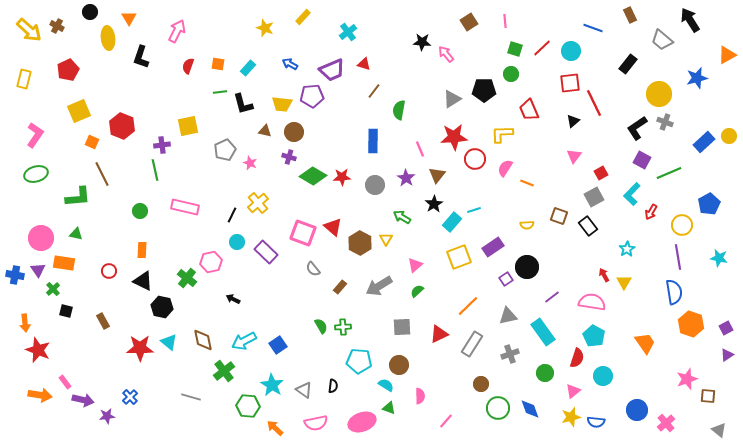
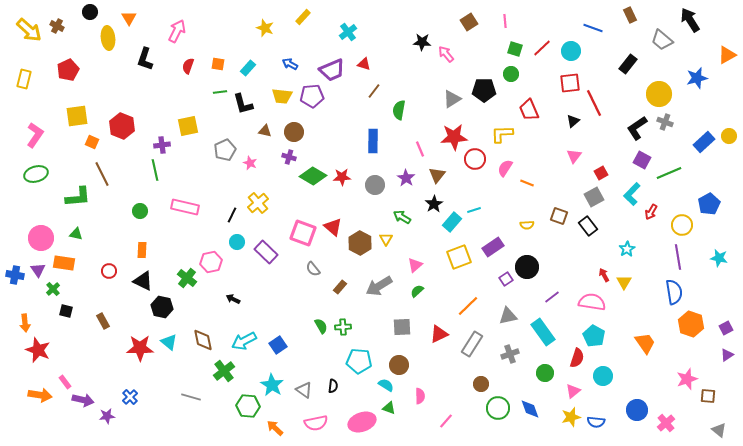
black L-shape at (141, 57): moved 4 px right, 2 px down
yellow trapezoid at (282, 104): moved 8 px up
yellow square at (79, 111): moved 2 px left, 5 px down; rotated 15 degrees clockwise
